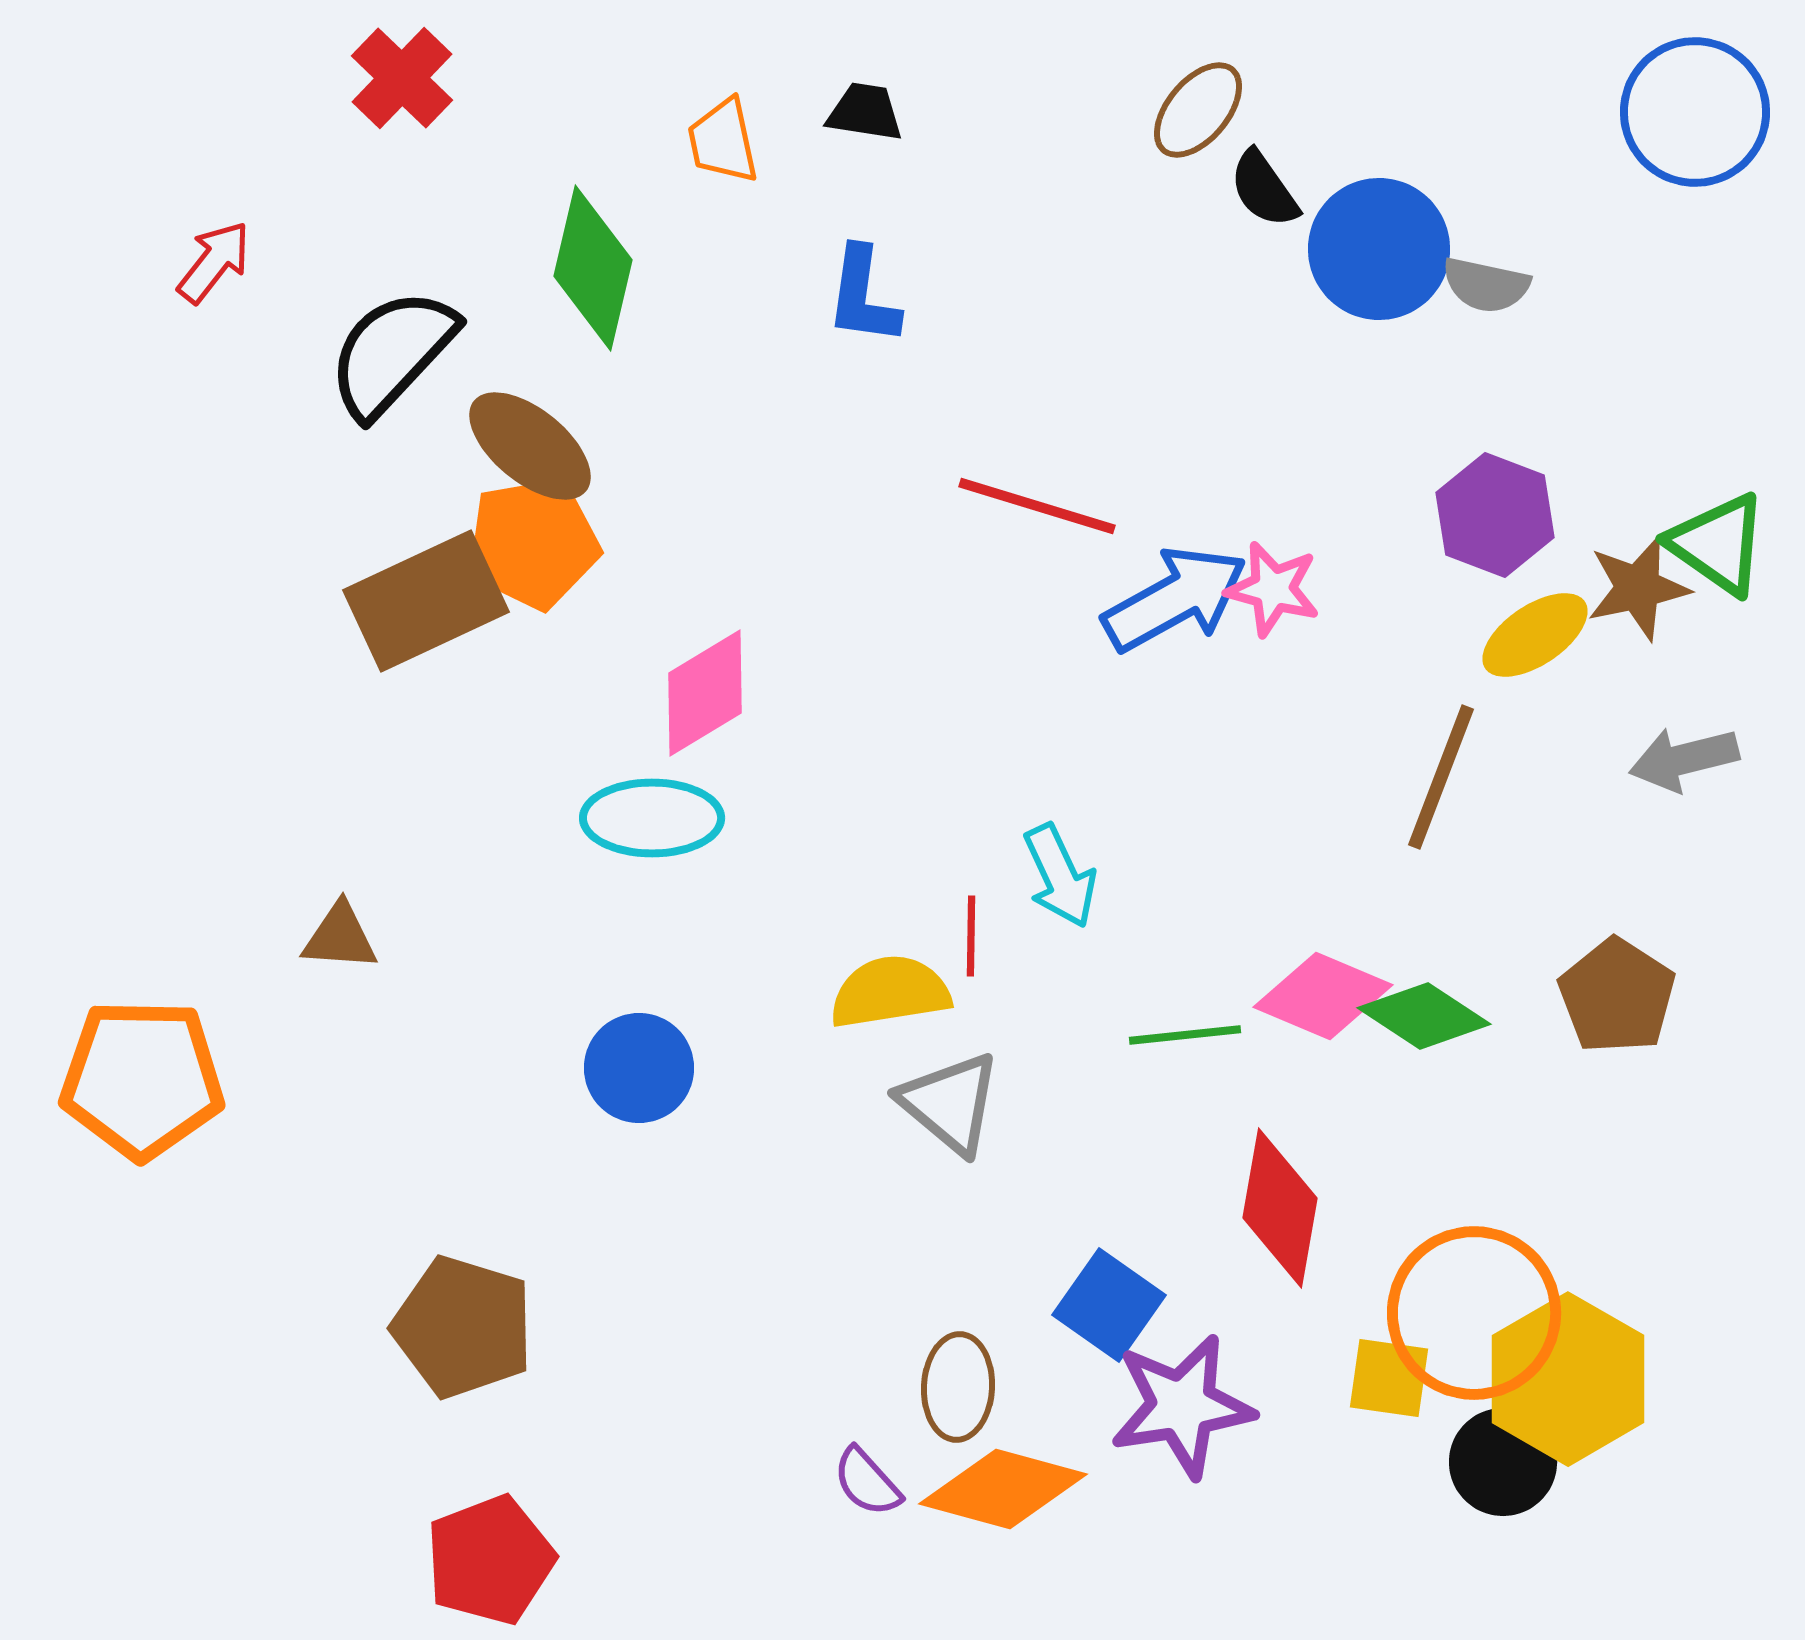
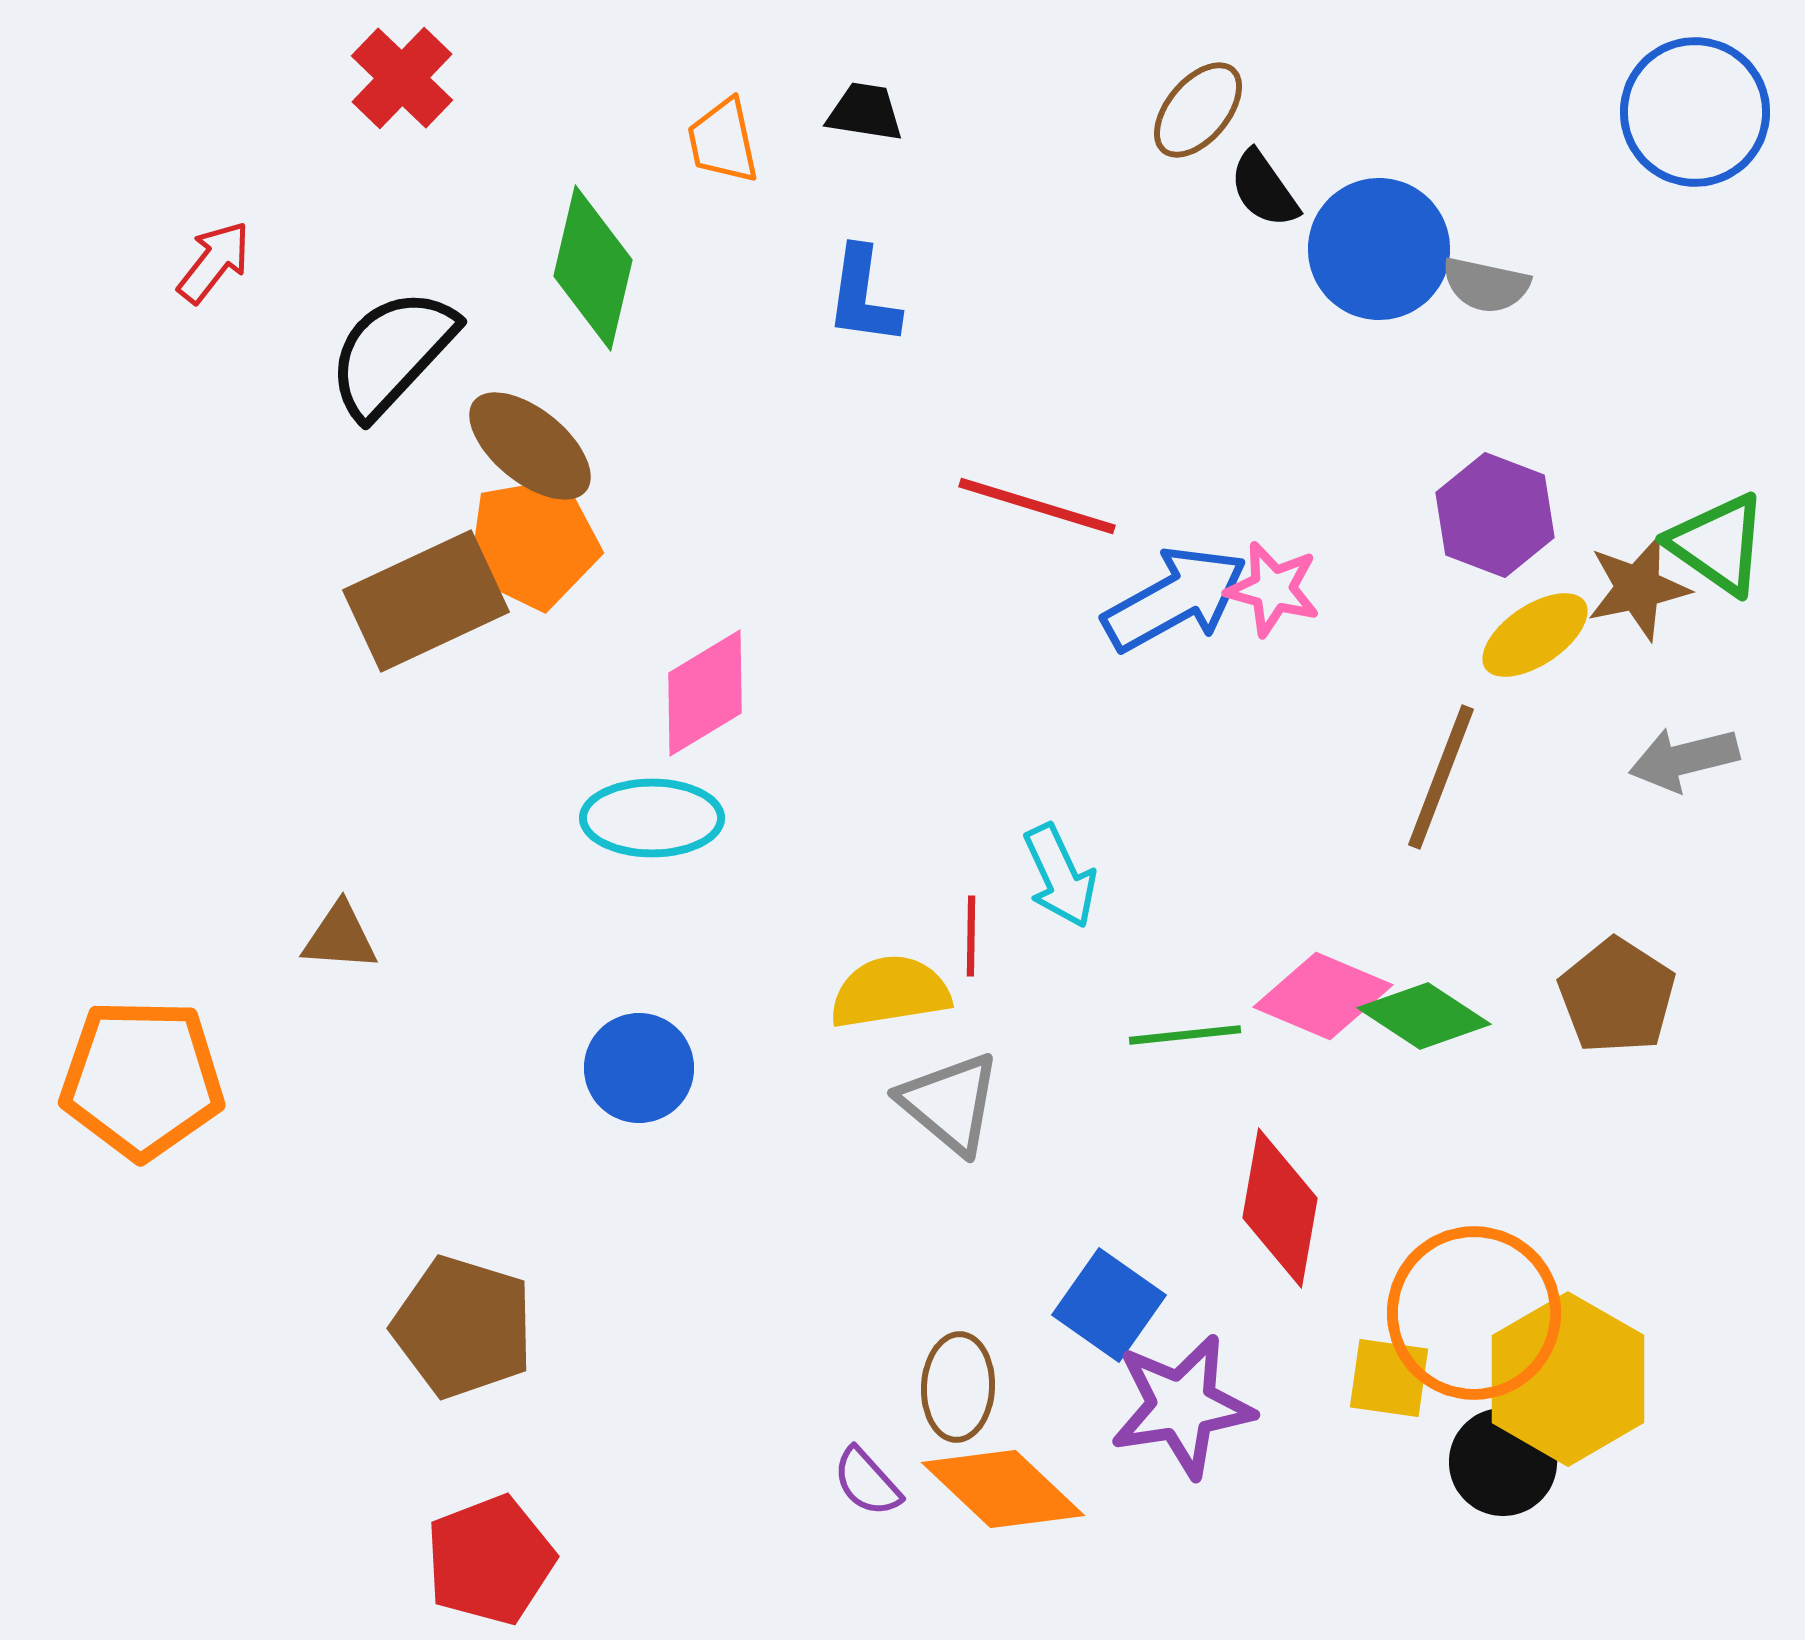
orange diamond at (1003, 1489): rotated 28 degrees clockwise
